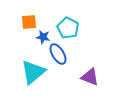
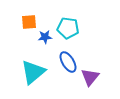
cyan pentagon: rotated 20 degrees counterclockwise
blue star: moved 2 px right; rotated 16 degrees counterclockwise
blue ellipse: moved 10 px right, 8 px down
purple triangle: rotated 48 degrees clockwise
